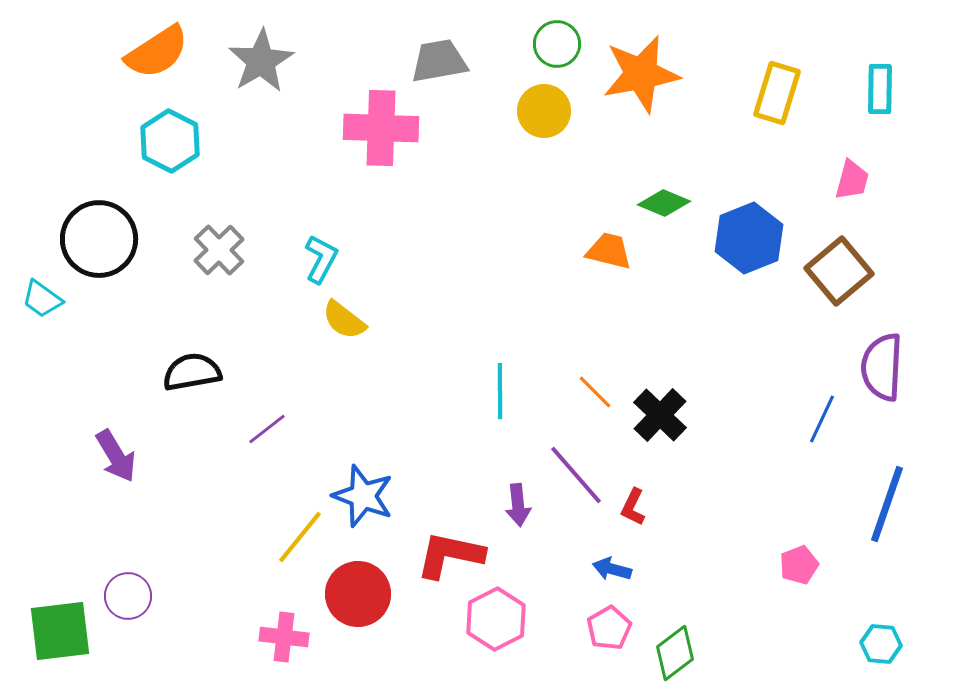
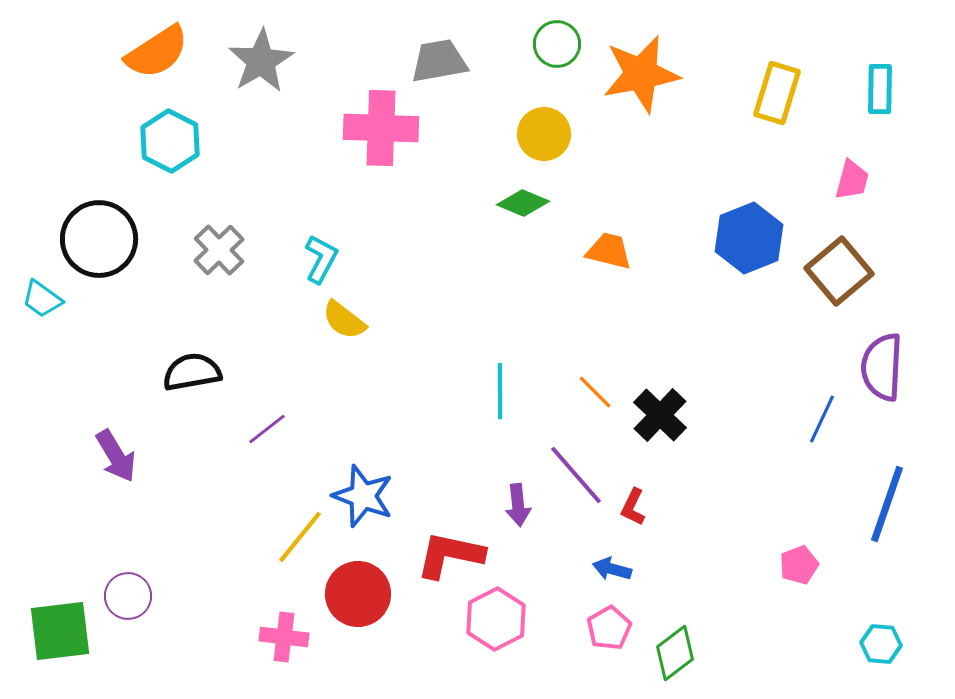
yellow circle at (544, 111): moved 23 px down
green diamond at (664, 203): moved 141 px left
